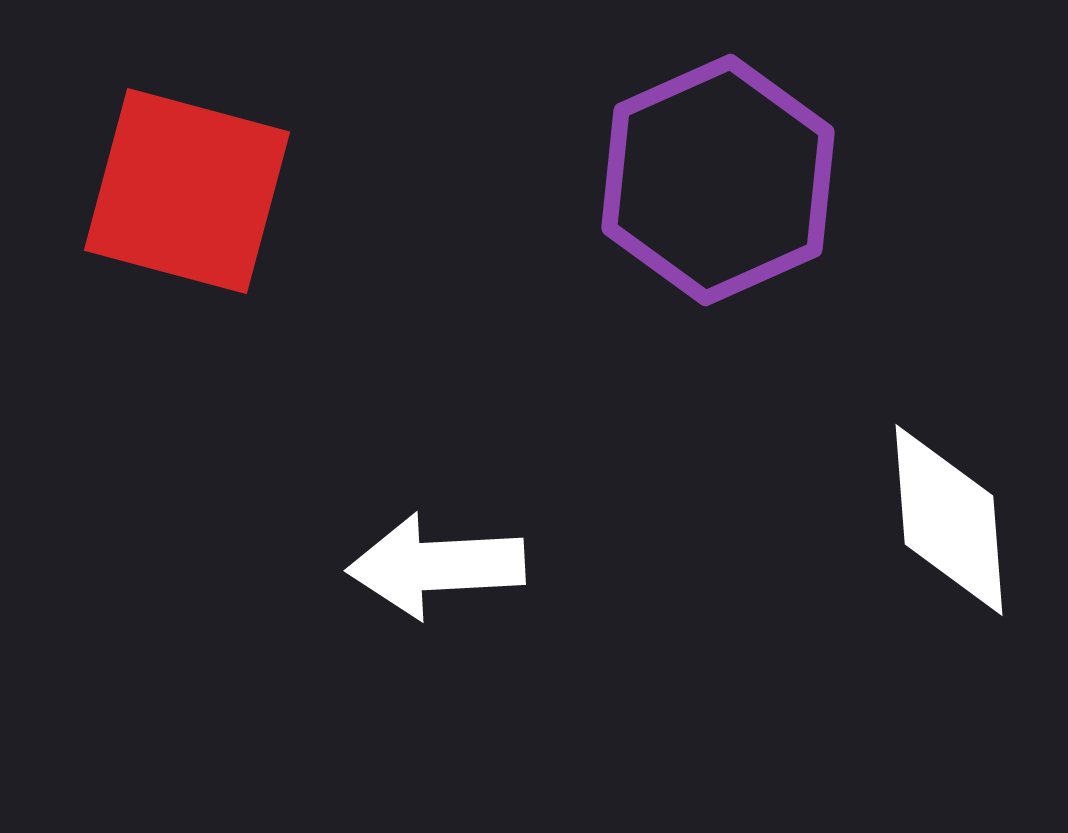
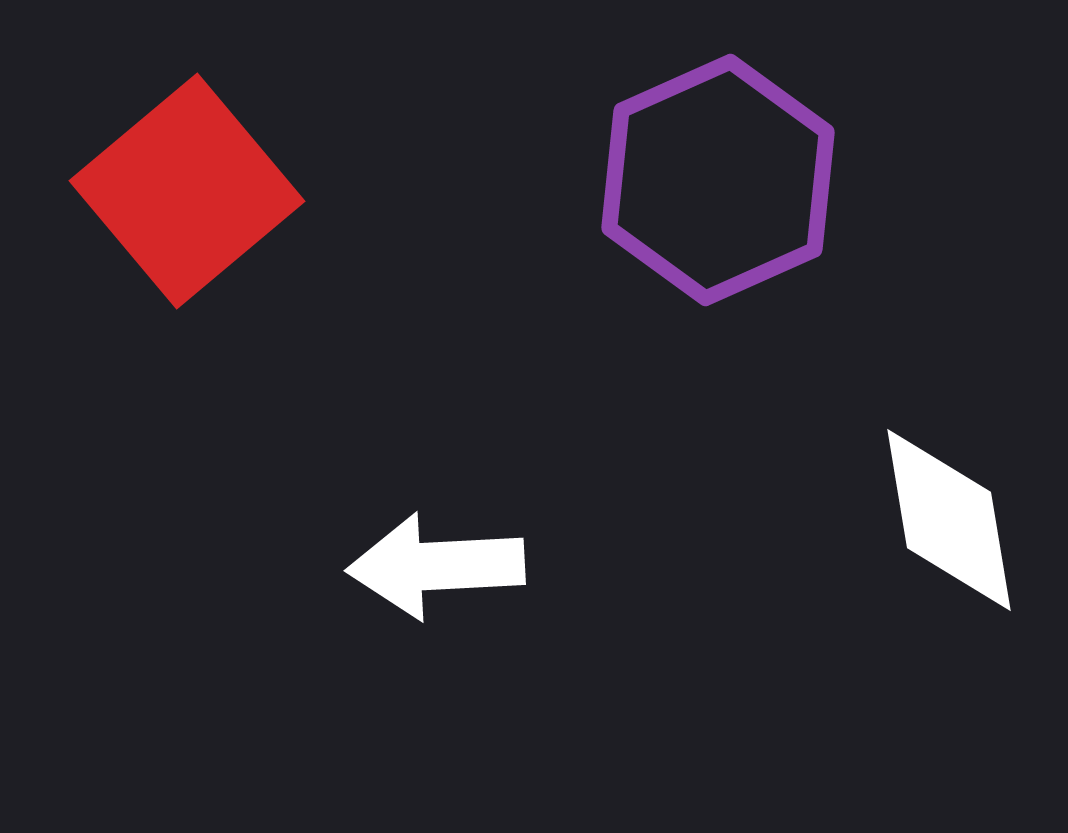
red square: rotated 35 degrees clockwise
white diamond: rotated 5 degrees counterclockwise
